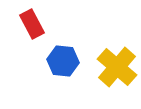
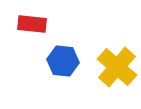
red rectangle: rotated 56 degrees counterclockwise
